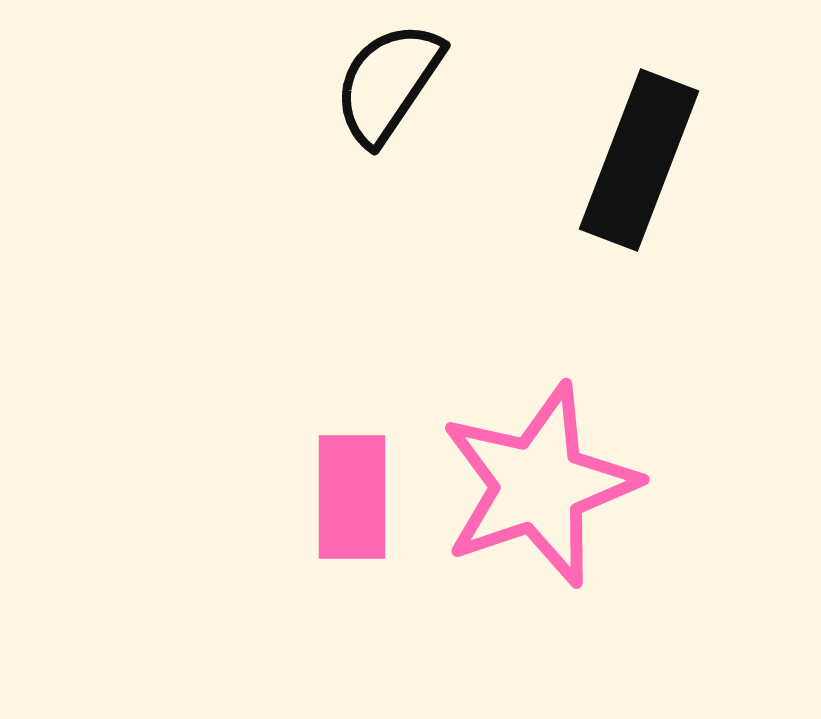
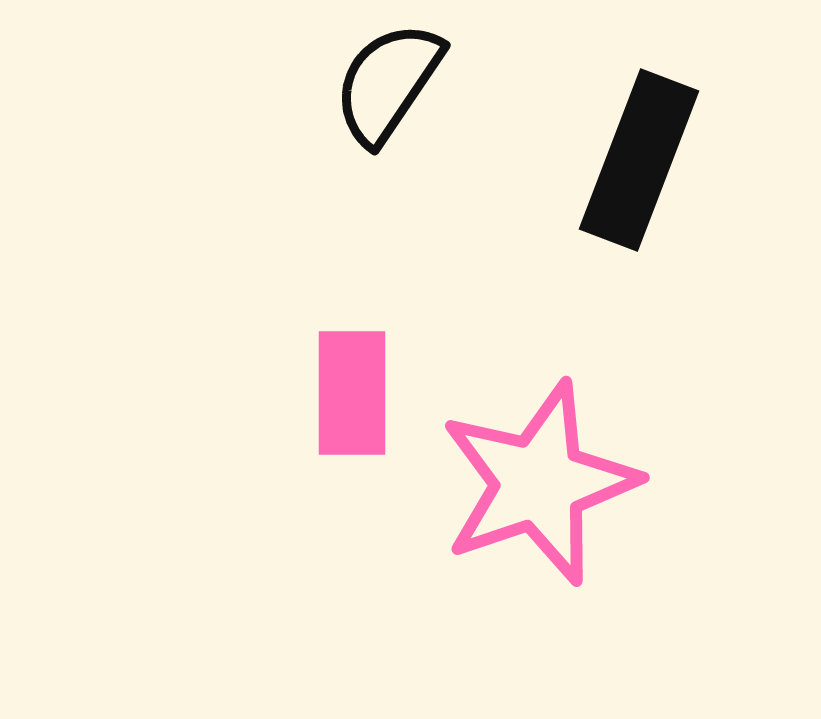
pink star: moved 2 px up
pink rectangle: moved 104 px up
